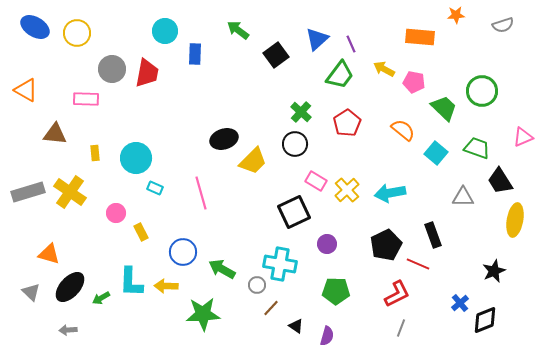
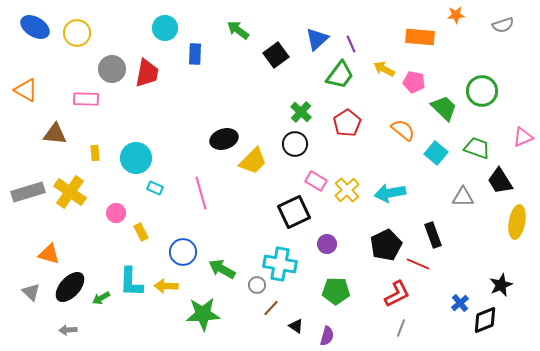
cyan circle at (165, 31): moved 3 px up
yellow ellipse at (515, 220): moved 2 px right, 2 px down
black star at (494, 271): moved 7 px right, 14 px down
